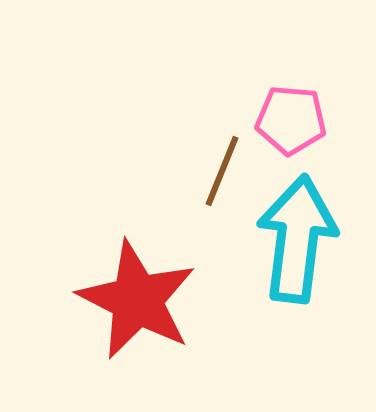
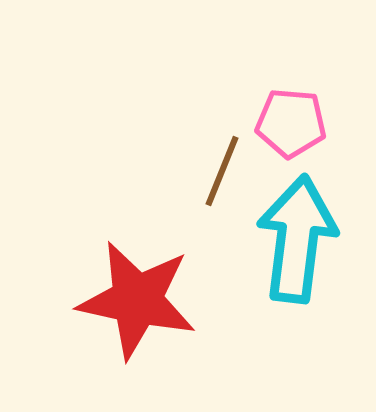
pink pentagon: moved 3 px down
red star: rotated 15 degrees counterclockwise
